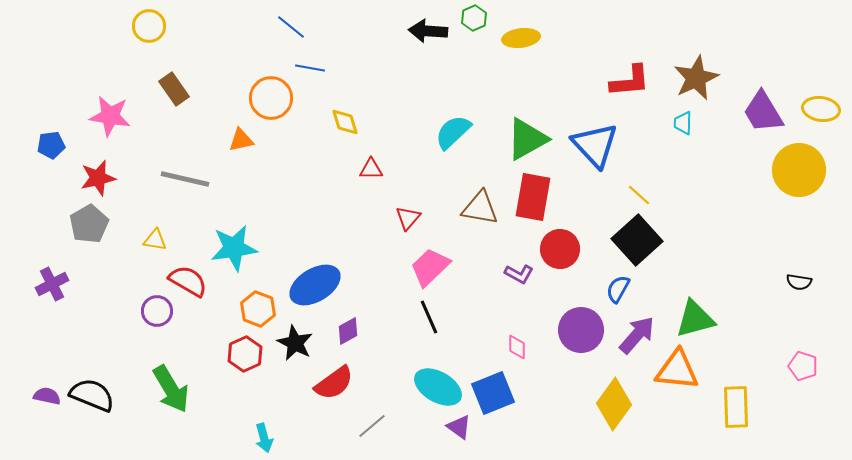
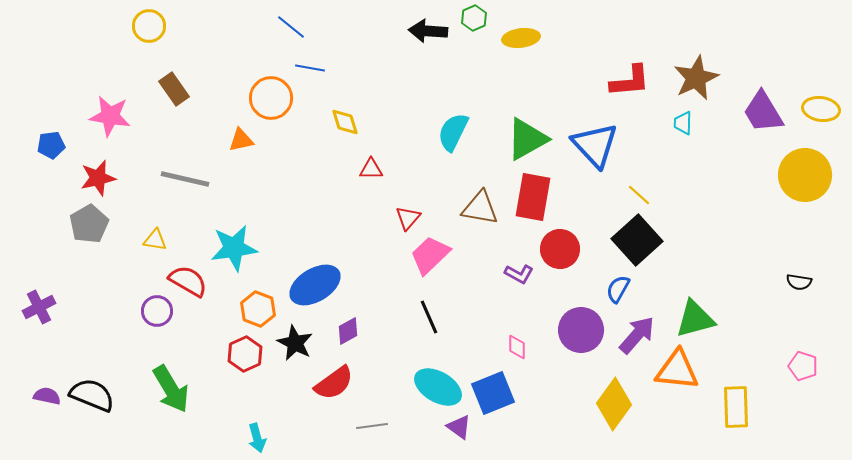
cyan semicircle at (453, 132): rotated 21 degrees counterclockwise
yellow circle at (799, 170): moved 6 px right, 5 px down
pink trapezoid at (430, 267): moved 12 px up
purple cross at (52, 284): moved 13 px left, 23 px down
gray line at (372, 426): rotated 32 degrees clockwise
cyan arrow at (264, 438): moved 7 px left
